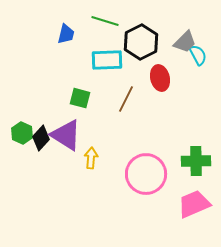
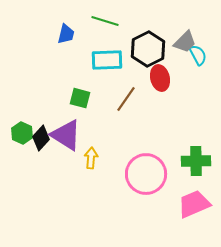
black hexagon: moved 7 px right, 7 px down
brown line: rotated 8 degrees clockwise
